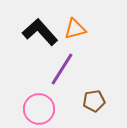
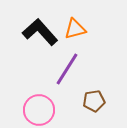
purple line: moved 5 px right
pink circle: moved 1 px down
